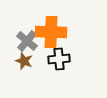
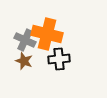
orange cross: moved 4 px left, 2 px down; rotated 12 degrees clockwise
gray cross: moved 2 px left, 1 px up; rotated 15 degrees counterclockwise
